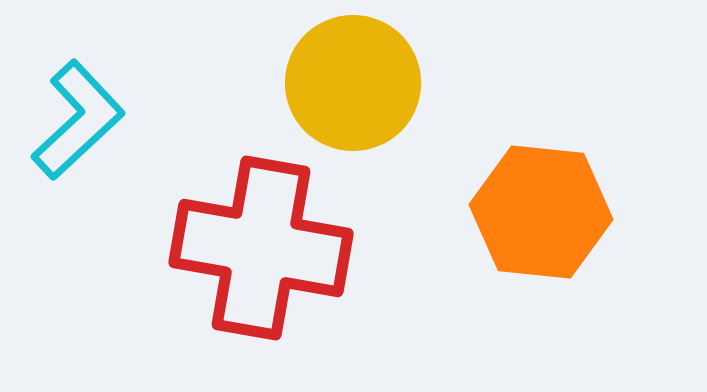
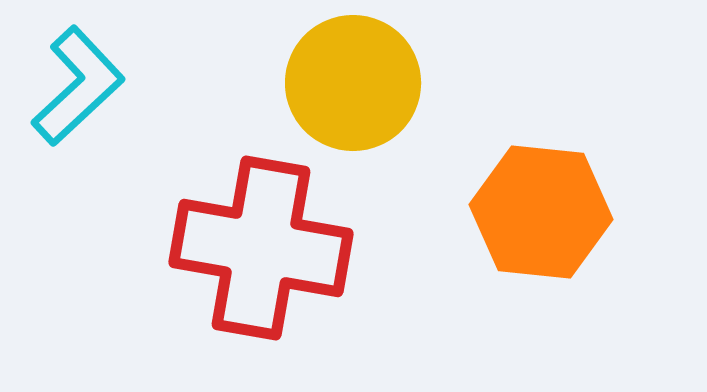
cyan L-shape: moved 34 px up
